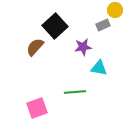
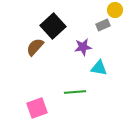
black square: moved 2 px left
